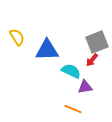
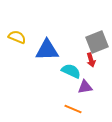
yellow semicircle: rotated 36 degrees counterclockwise
red arrow: moved 1 px left; rotated 56 degrees counterclockwise
